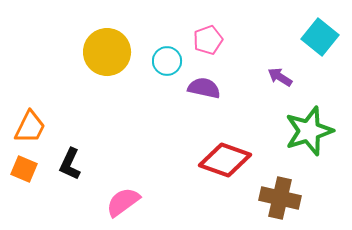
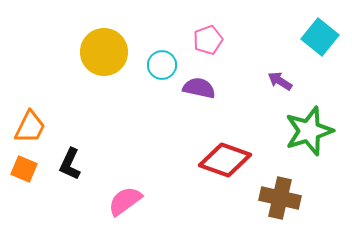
yellow circle: moved 3 px left
cyan circle: moved 5 px left, 4 px down
purple arrow: moved 4 px down
purple semicircle: moved 5 px left
pink semicircle: moved 2 px right, 1 px up
